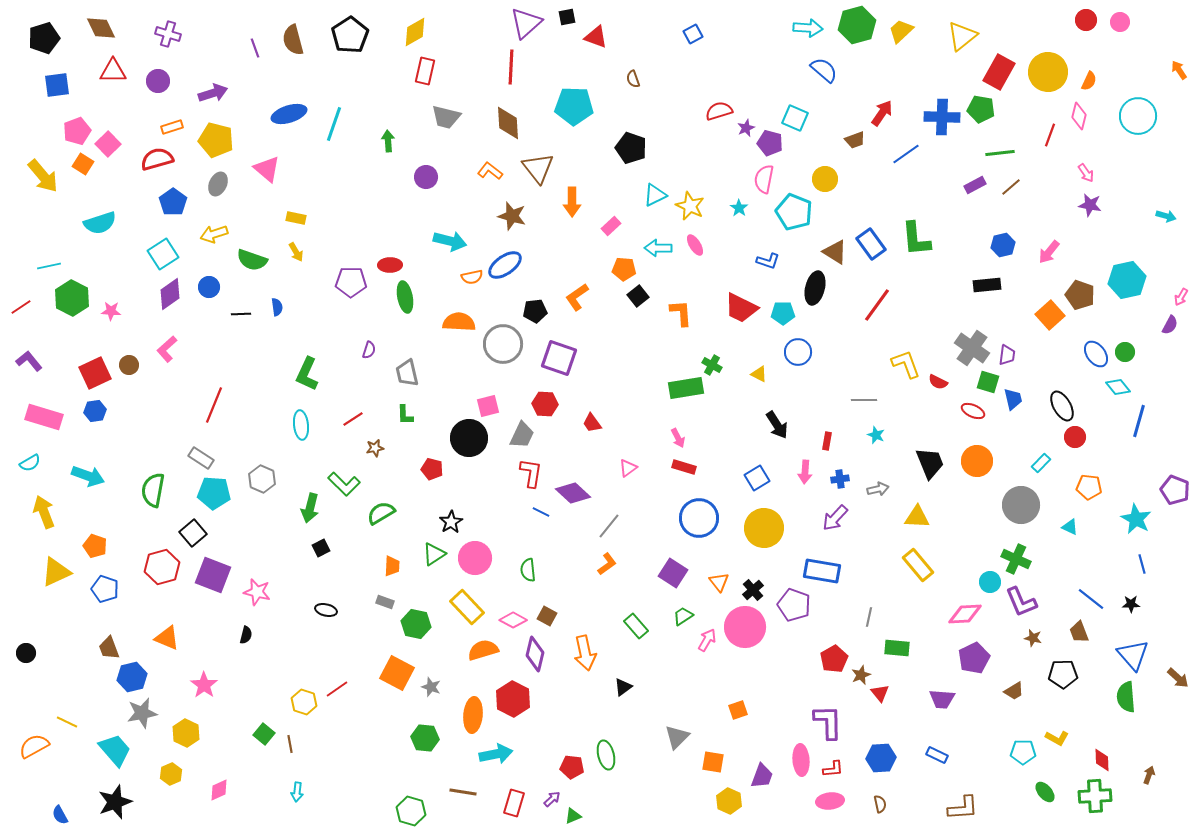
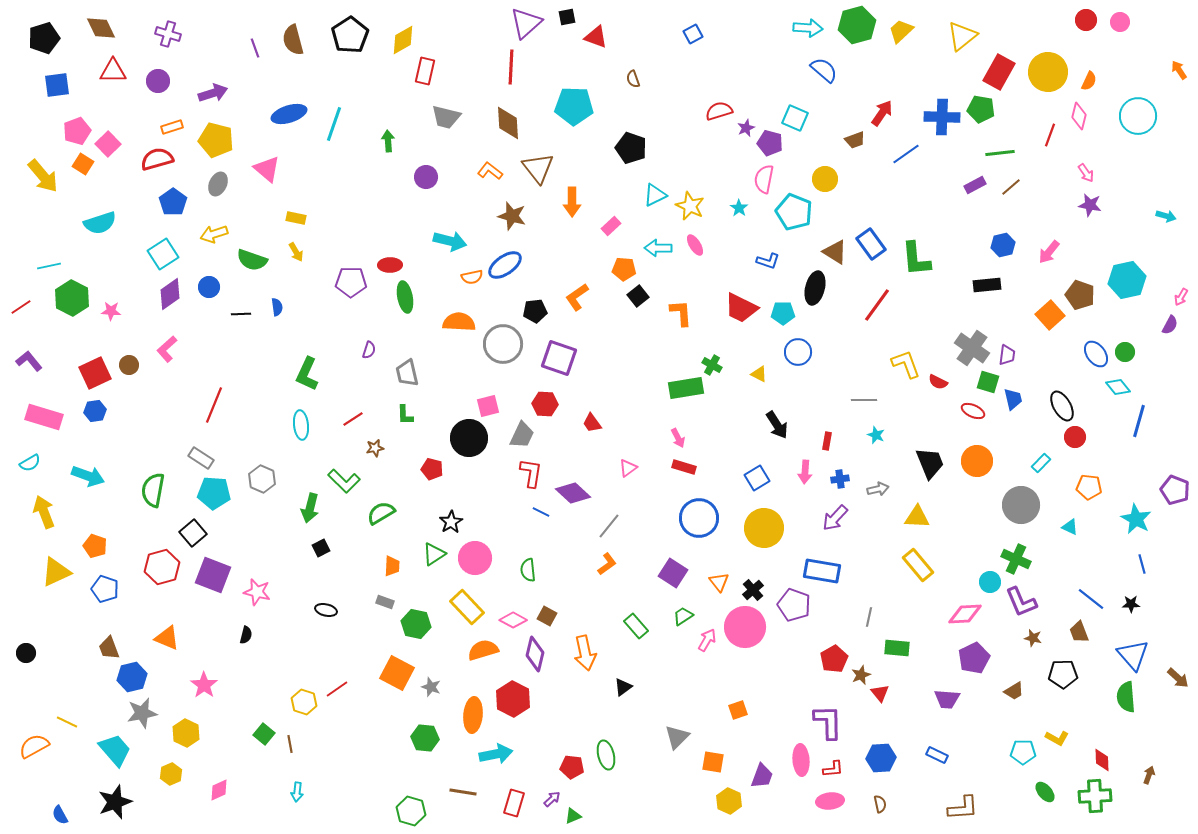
yellow diamond at (415, 32): moved 12 px left, 8 px down
green L-shape at (916, 239): moved 20 px down
green L-shape at (344, 484): moved 3 px up
purple trapezoid at (942, 699): moved 5 px right
